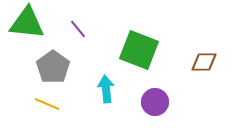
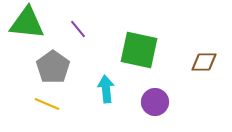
green square: rotated 9 degrees counterclockwise
